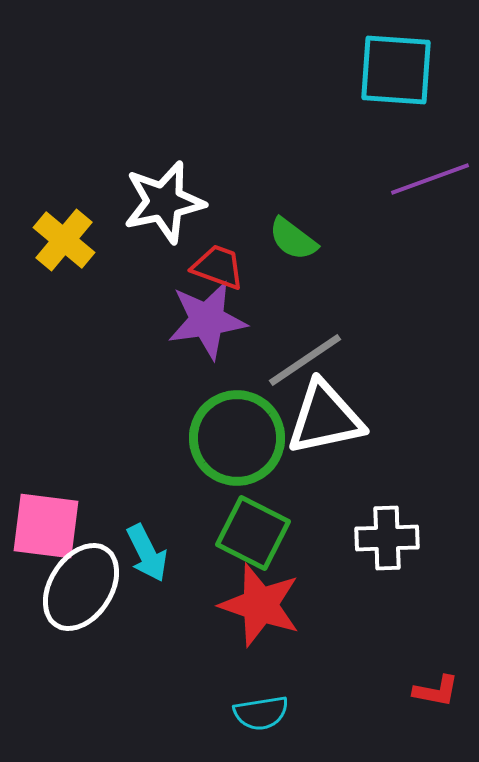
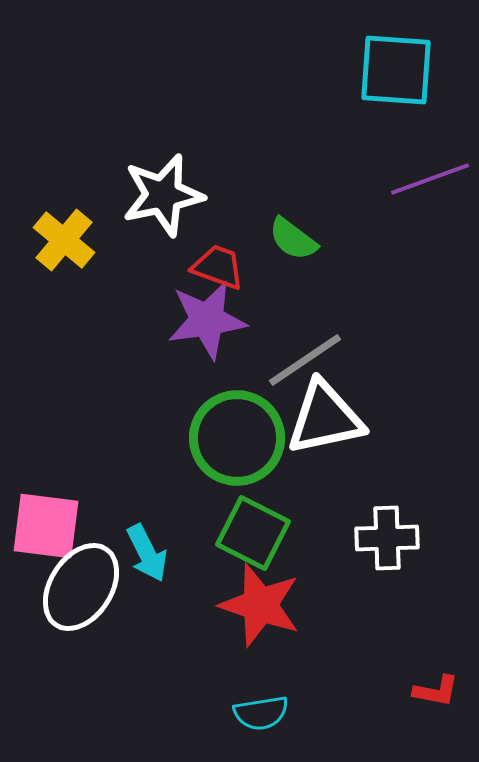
white star: moved 1 px left, 7 px up
